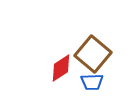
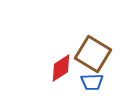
brown square: rotated 9 degrees counterclockwise
